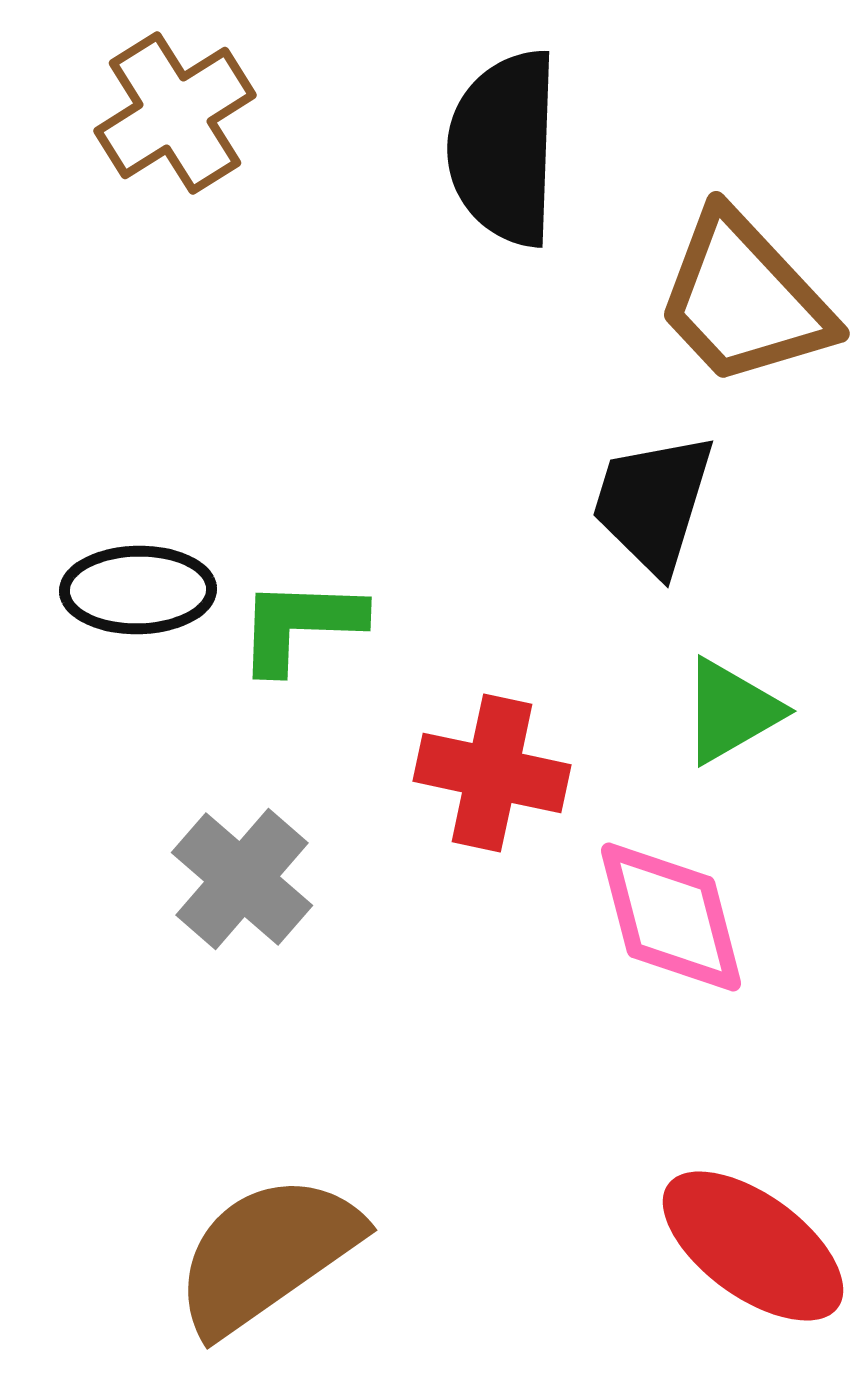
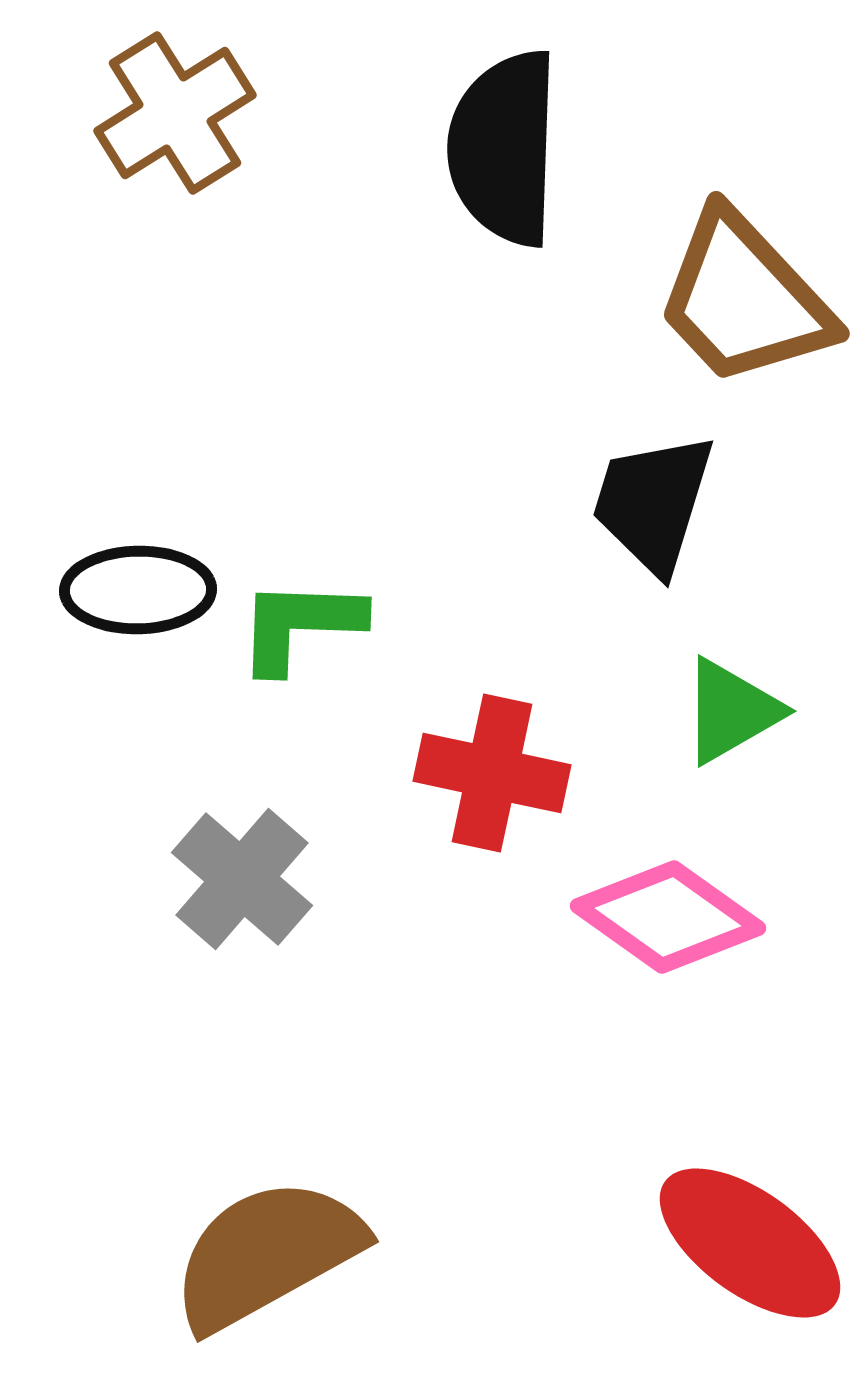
pink diamond: moved 3 px left; rotated 40 degrees counterclockwise
red ellipse: moved 3 px left, 3 px up
brown semicircle: rotated 6 degrees clockwise
